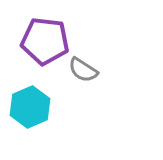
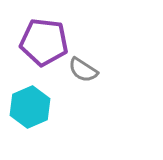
purple pentagon: moved 1 px left, 1 px down
